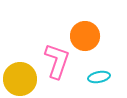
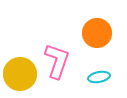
orange circle: moved 12 px right, 3 px up
yellow circle: moved 5 px up
